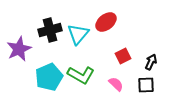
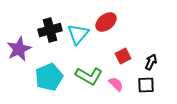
green L-shape: moved 8 px right, 1 px down
